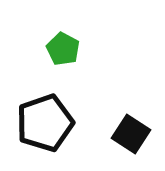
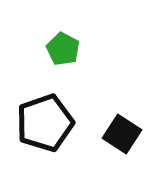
black square: moved 9 px left
